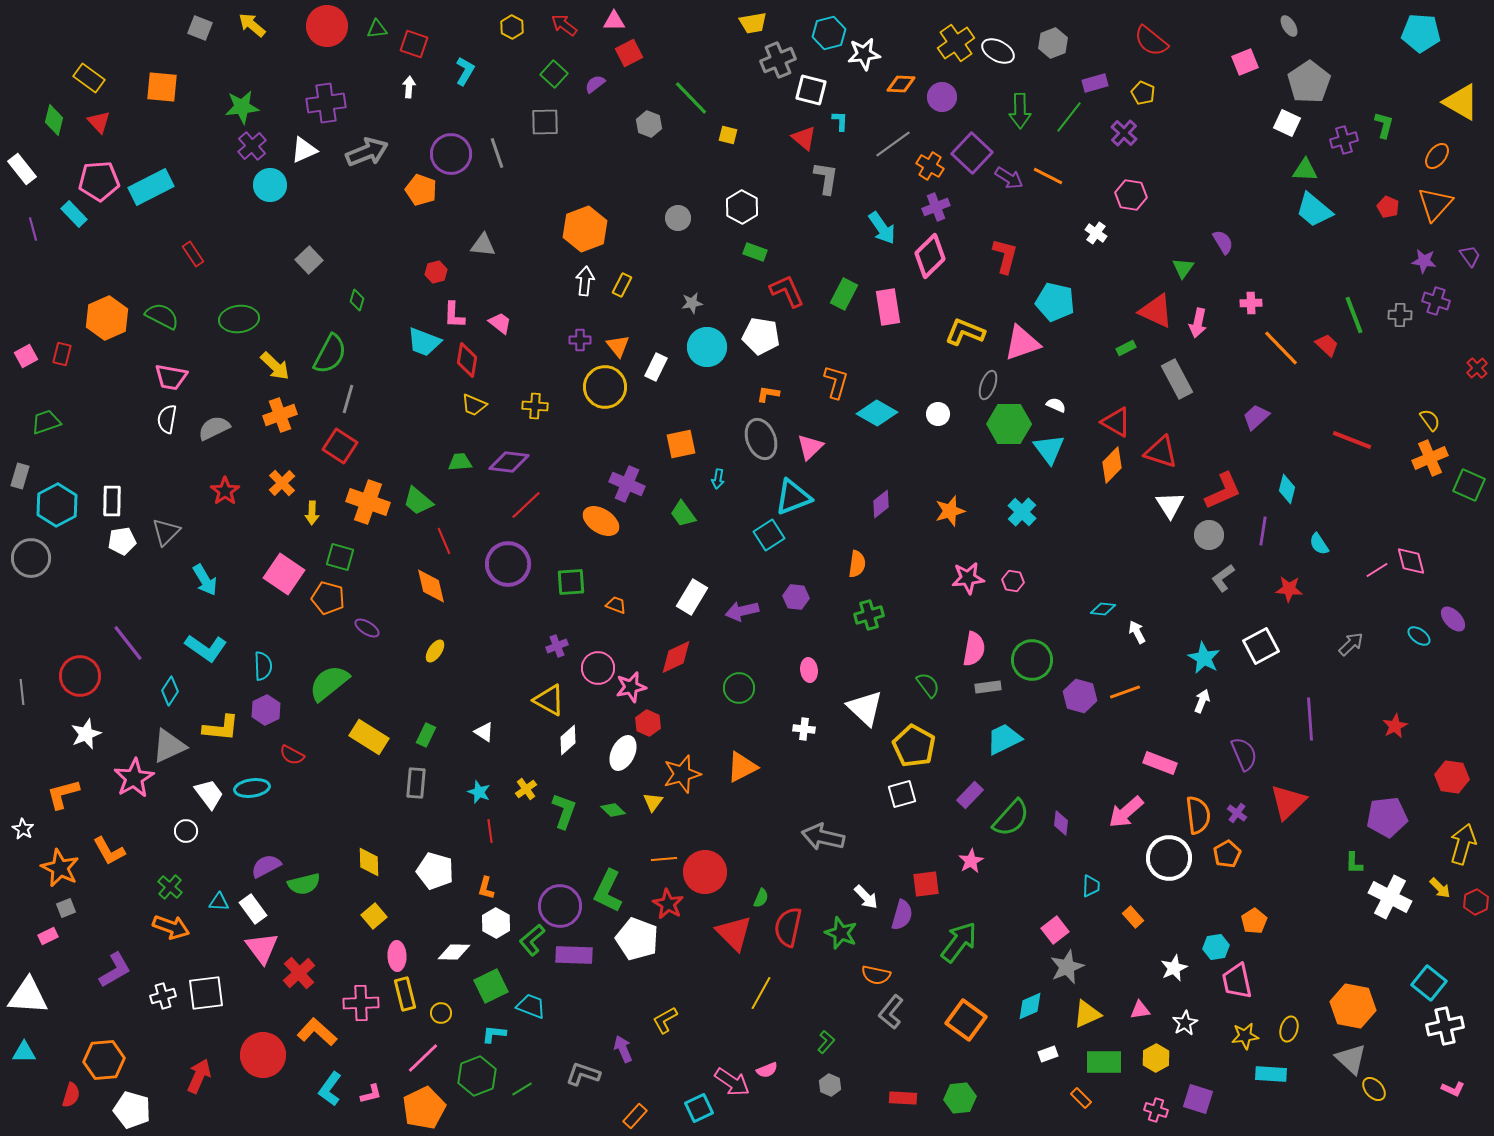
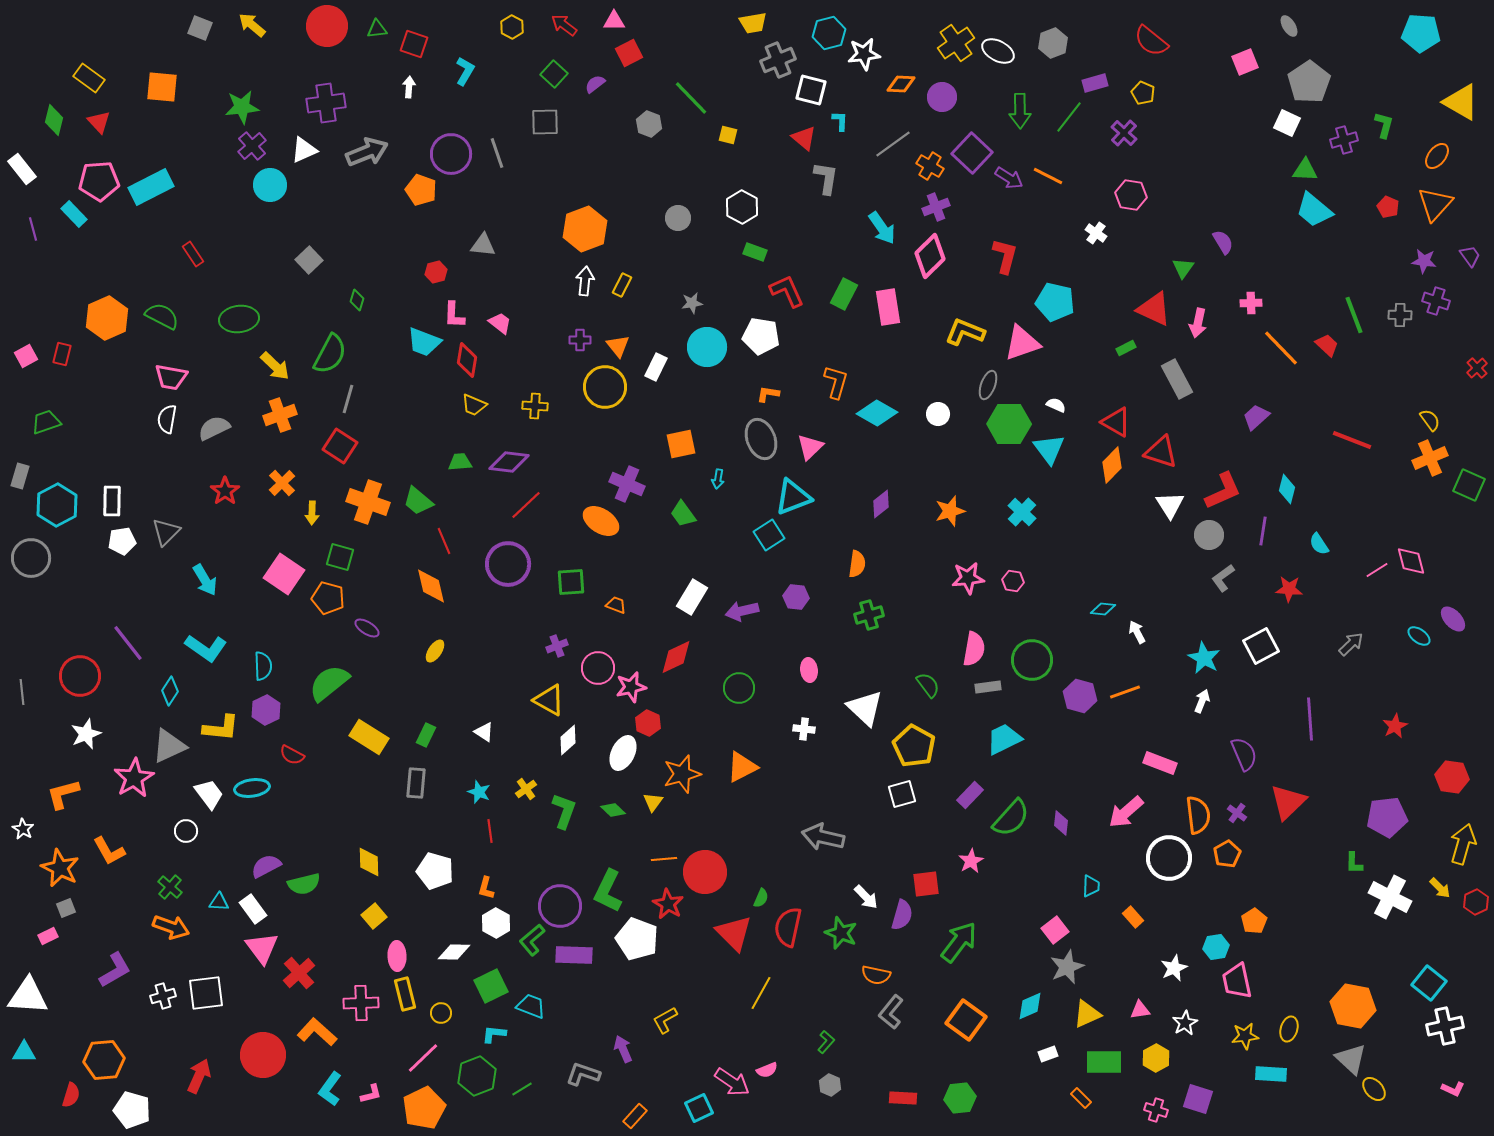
red triangle at (1156, 311): moved 2 px left, 2 px up
